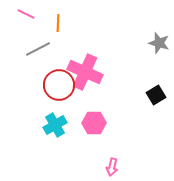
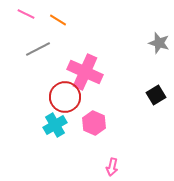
orange line: moved 3 px up; rotated 60 degrees counterclockwise
red circle: moved 6 px right, 12 px down
pink hexagon: rotated 25 degrees clockwise
